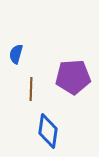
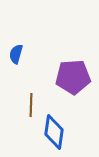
brown line: moved 16 px down
blue diamond: moved 6 px right, 1 px down
